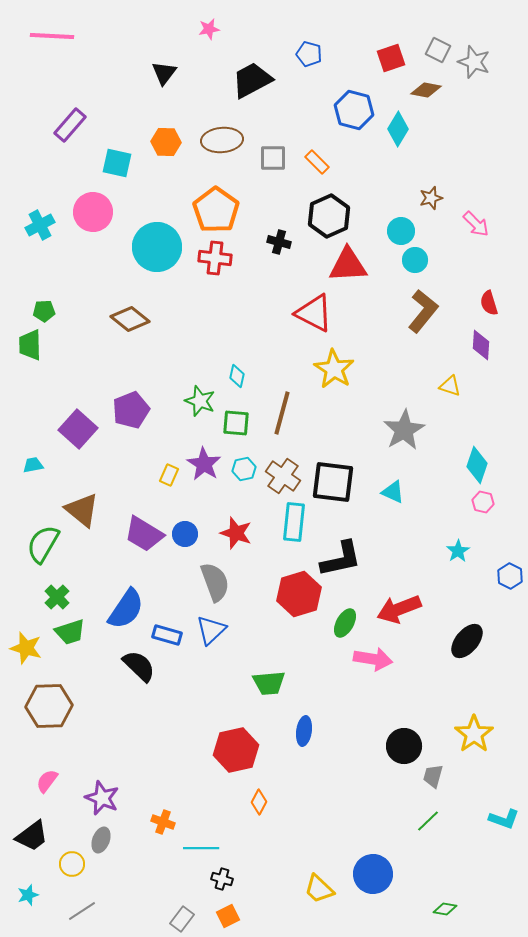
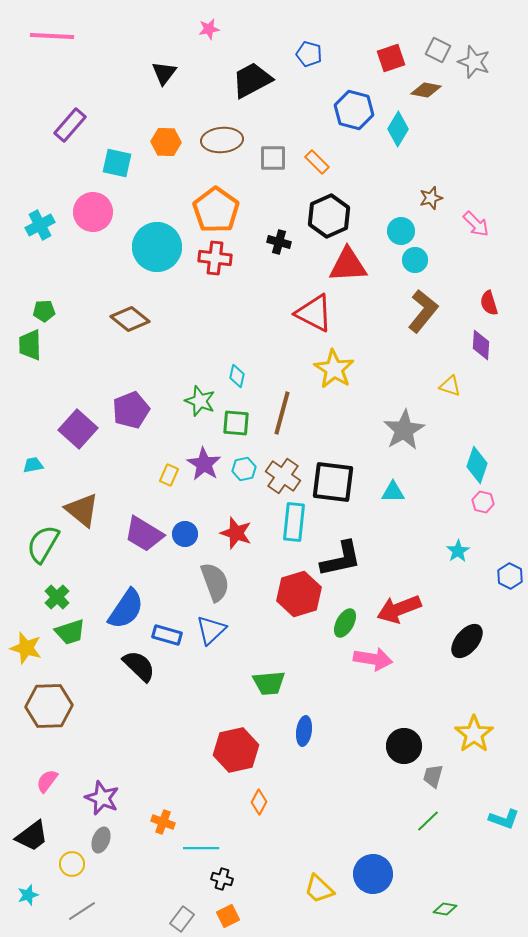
cyan triangle at (393, 492): rotated 25 degrees counterclockwise
